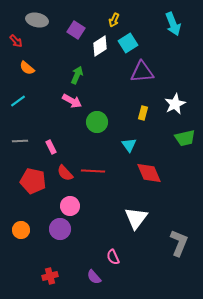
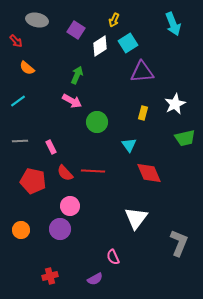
purple semicircle: moved 1 px right, 2 px down; rotated 77 degrees counterclockwise
